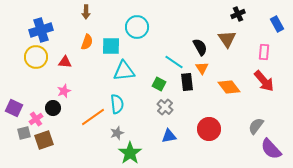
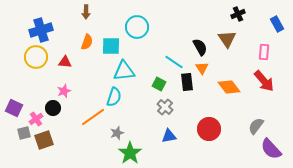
cyan semicircle: moved 3 px left, 7 px up; rotated 24 degrees clockwise
